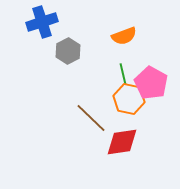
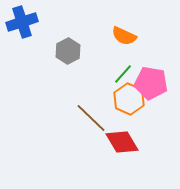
blue cross: moved 20 px left
orange semicircle: rotated 45 degrees clockwise
green line: rotated 55 degrees clockwise
pink pentagon: rotated 20 degrees counterclockwise
orange hexagon: rotated 12 degrees clockwise
red diamond: rotated 68 degrees clockwise
